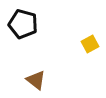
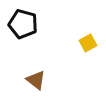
yellow square: moved 2 px left, 1 px up
